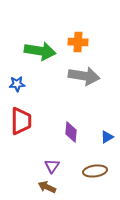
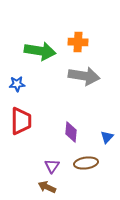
blue triangle: rotated 16 degrees counterclockwise
brown ellipse: moved 9 px left, 8 px up
